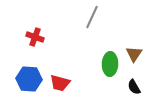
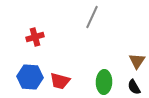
red cross: rotated 36 degrees counterclockwise
brown triangle: moved 3 px right, 7 px down
green ellipse: moved 6 px left, 18 px down
blue hexagon: moved 1 px right, 2 px up
red trapezoid: moved 2 px up
